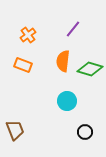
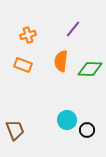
orange cross: rotated 21 degrees clockwise
orange semicircle: moved 2 px left
green diamond: rotated 15 degrees counterclockwise
cyan circle: moved 19 px down
black circle: moved 2 px right, 2 px up
